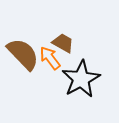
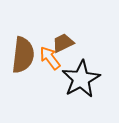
brown trapezoid: rotated 55 degrees counterclockwise
brown semicircle: moved 1 px down; rotated 51 degrees clockwise
